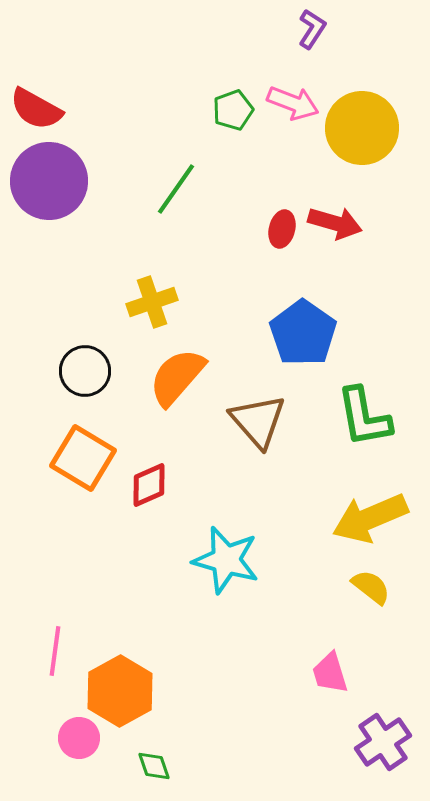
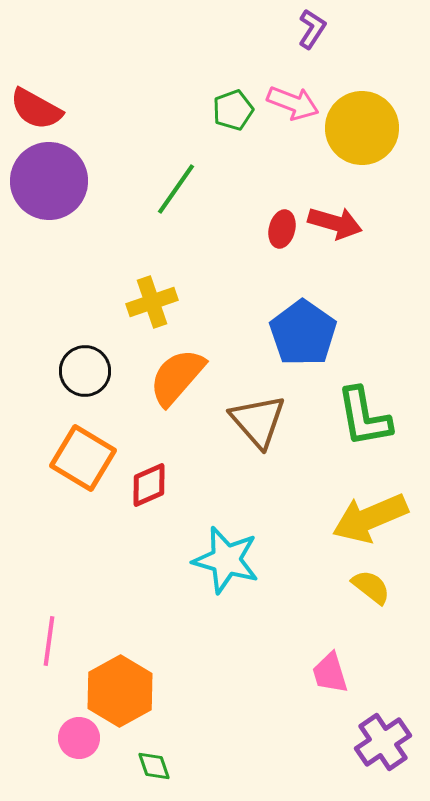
pink line: moved 6 px left, 10 px up
